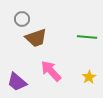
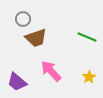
gray circle: moved 1 px right
green line: rotated 18 degrees clockwise
